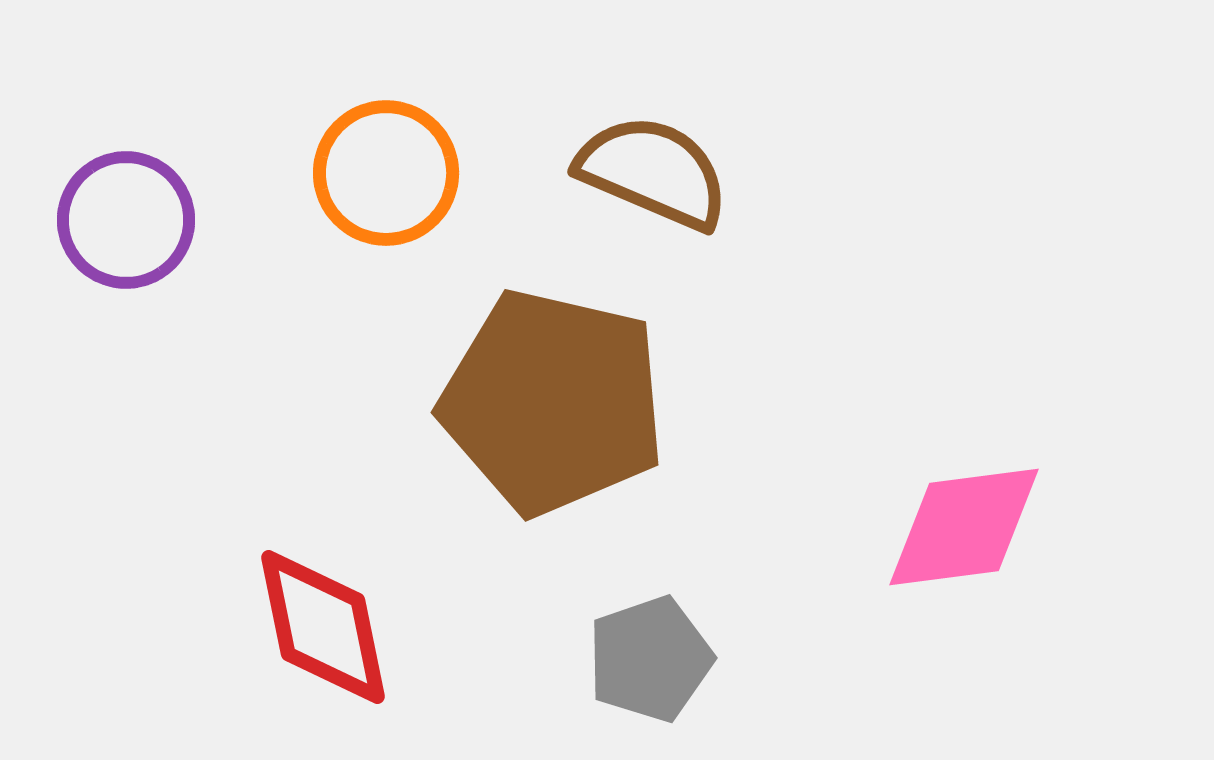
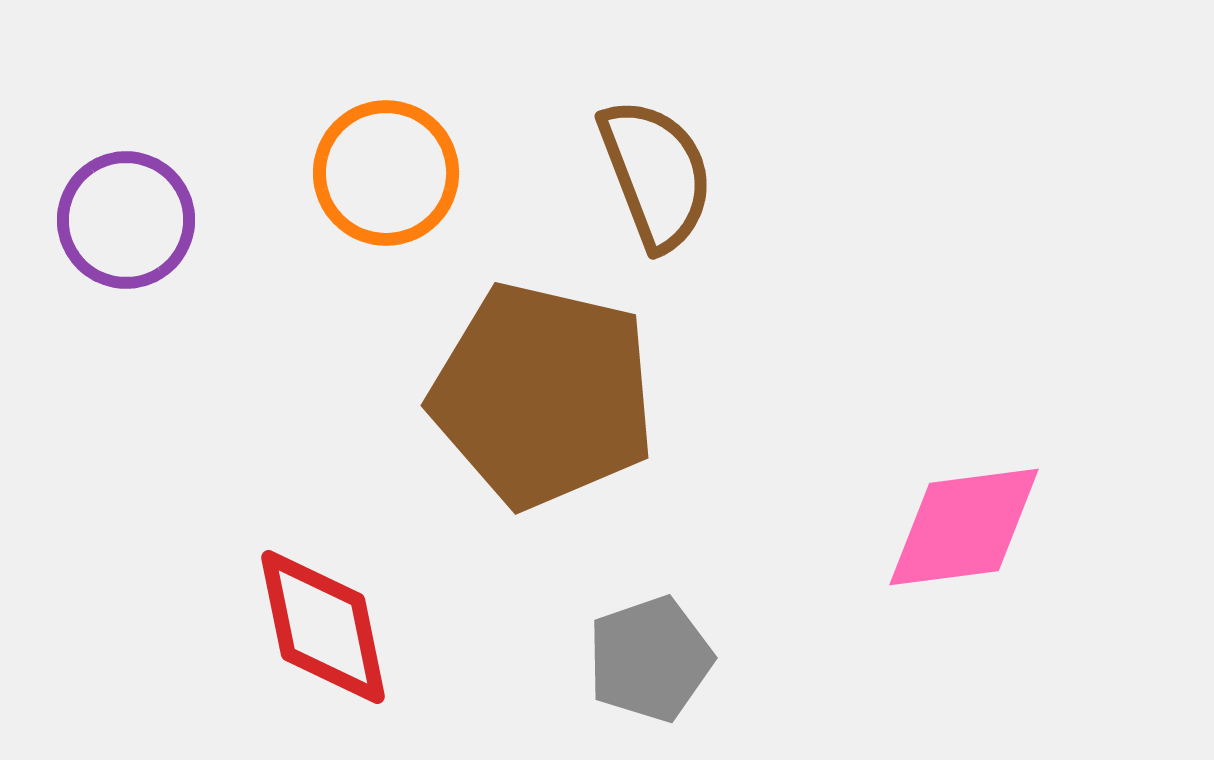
brown semicircle: moved 3 px right, 2 px down; rotated 46 degrees clockwise
brown pentagon: moved 10 px left, 7 px up
